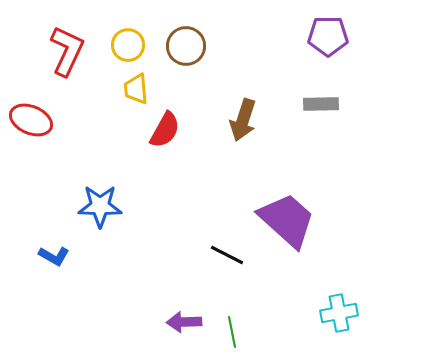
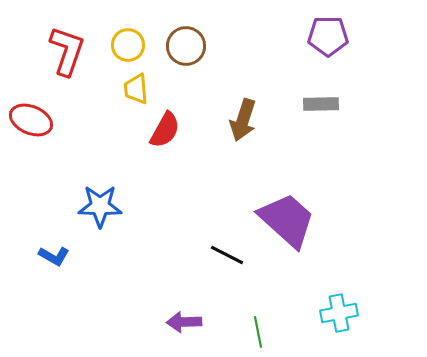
red L-shape: rotated 6 degrees counterclockwise
green line: moved 26 px right
